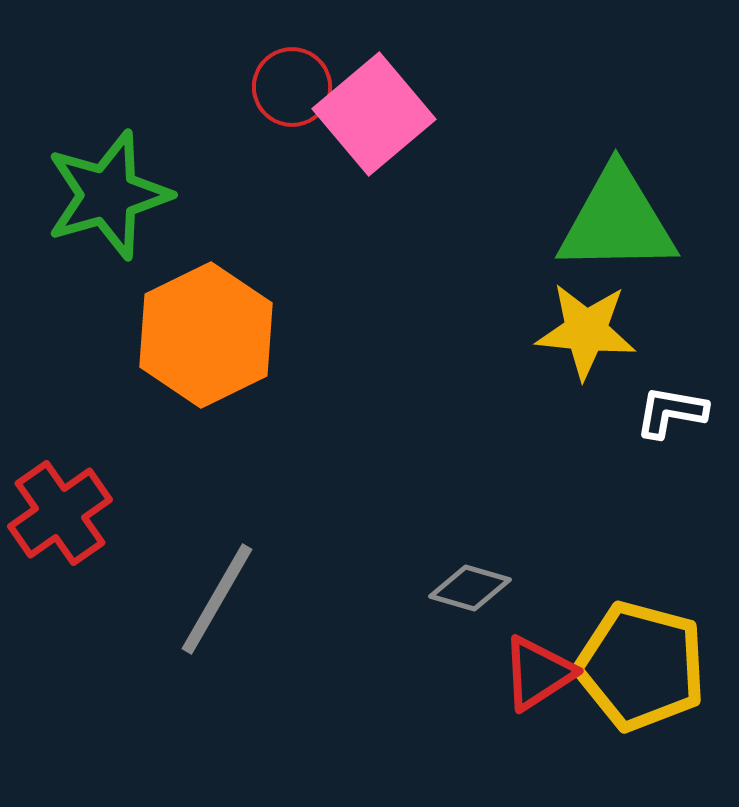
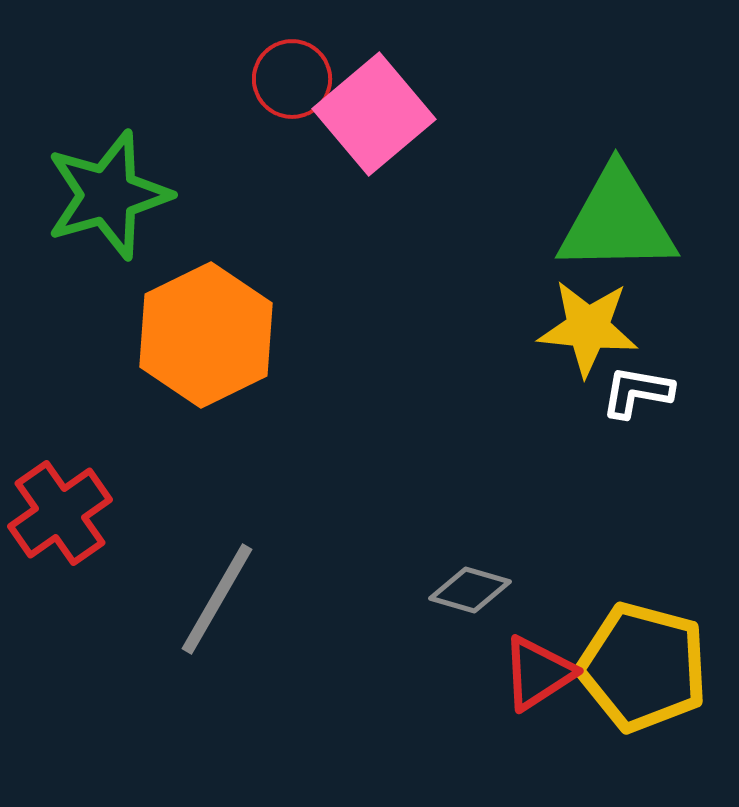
red circle: moved 8 px up
yellow star: moved 2 px right, 3 px up
white L-shape: moved 34 px left, 20 px up
gray diamond: moved 2 px down
yellow pentagon: moved 2 px right, 1 px down
